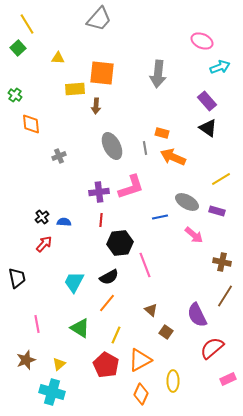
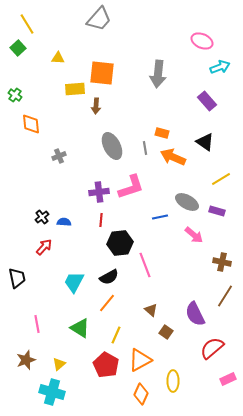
black triangle at (208, 128): moved 3 px left, 14 px down
red arrow at (44, 244): moved 3 px down
purple semicircle at (197, 315): moved 2 px left, 1 px up
